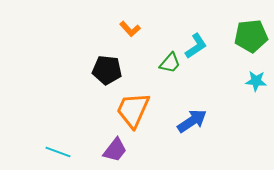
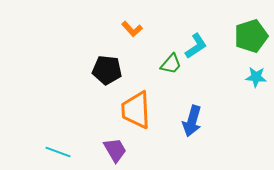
orange L-shape: moved 2 px right
green pentagon: rotated 12 degrees counterclockwise
green trapezoid: moved 1 px right, 1 px down
cyan star: moved 4 px up
orange trapezoid: moved 3 px right; rotated 27 degrees counterclockwise
blue arrow: rotated 140 degrees clockwise
purple trapezoid: rotated 68 degrees counterclockwise
